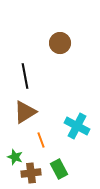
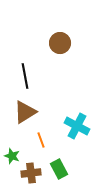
green star: moved 3 px left, 1 px up
